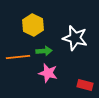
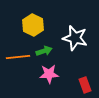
green arrow: rotated 14 degrees counterclockwise
pink star: moved 1 px right, 1 px down; rotated 18 degrees counterclockwise
red rectangle: rotated 56 degrees clockwise
